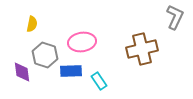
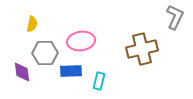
pink ellipse: moved 1 px left, 1 px up
gray hexagon: moved 2 px up; rotated 20 degrees counterclockwise
cyan rectangle: rotated 48 degrees clockwise
